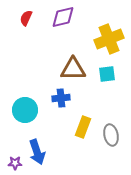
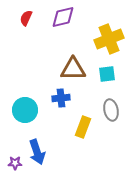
gray ellipse: moved 25 px up
